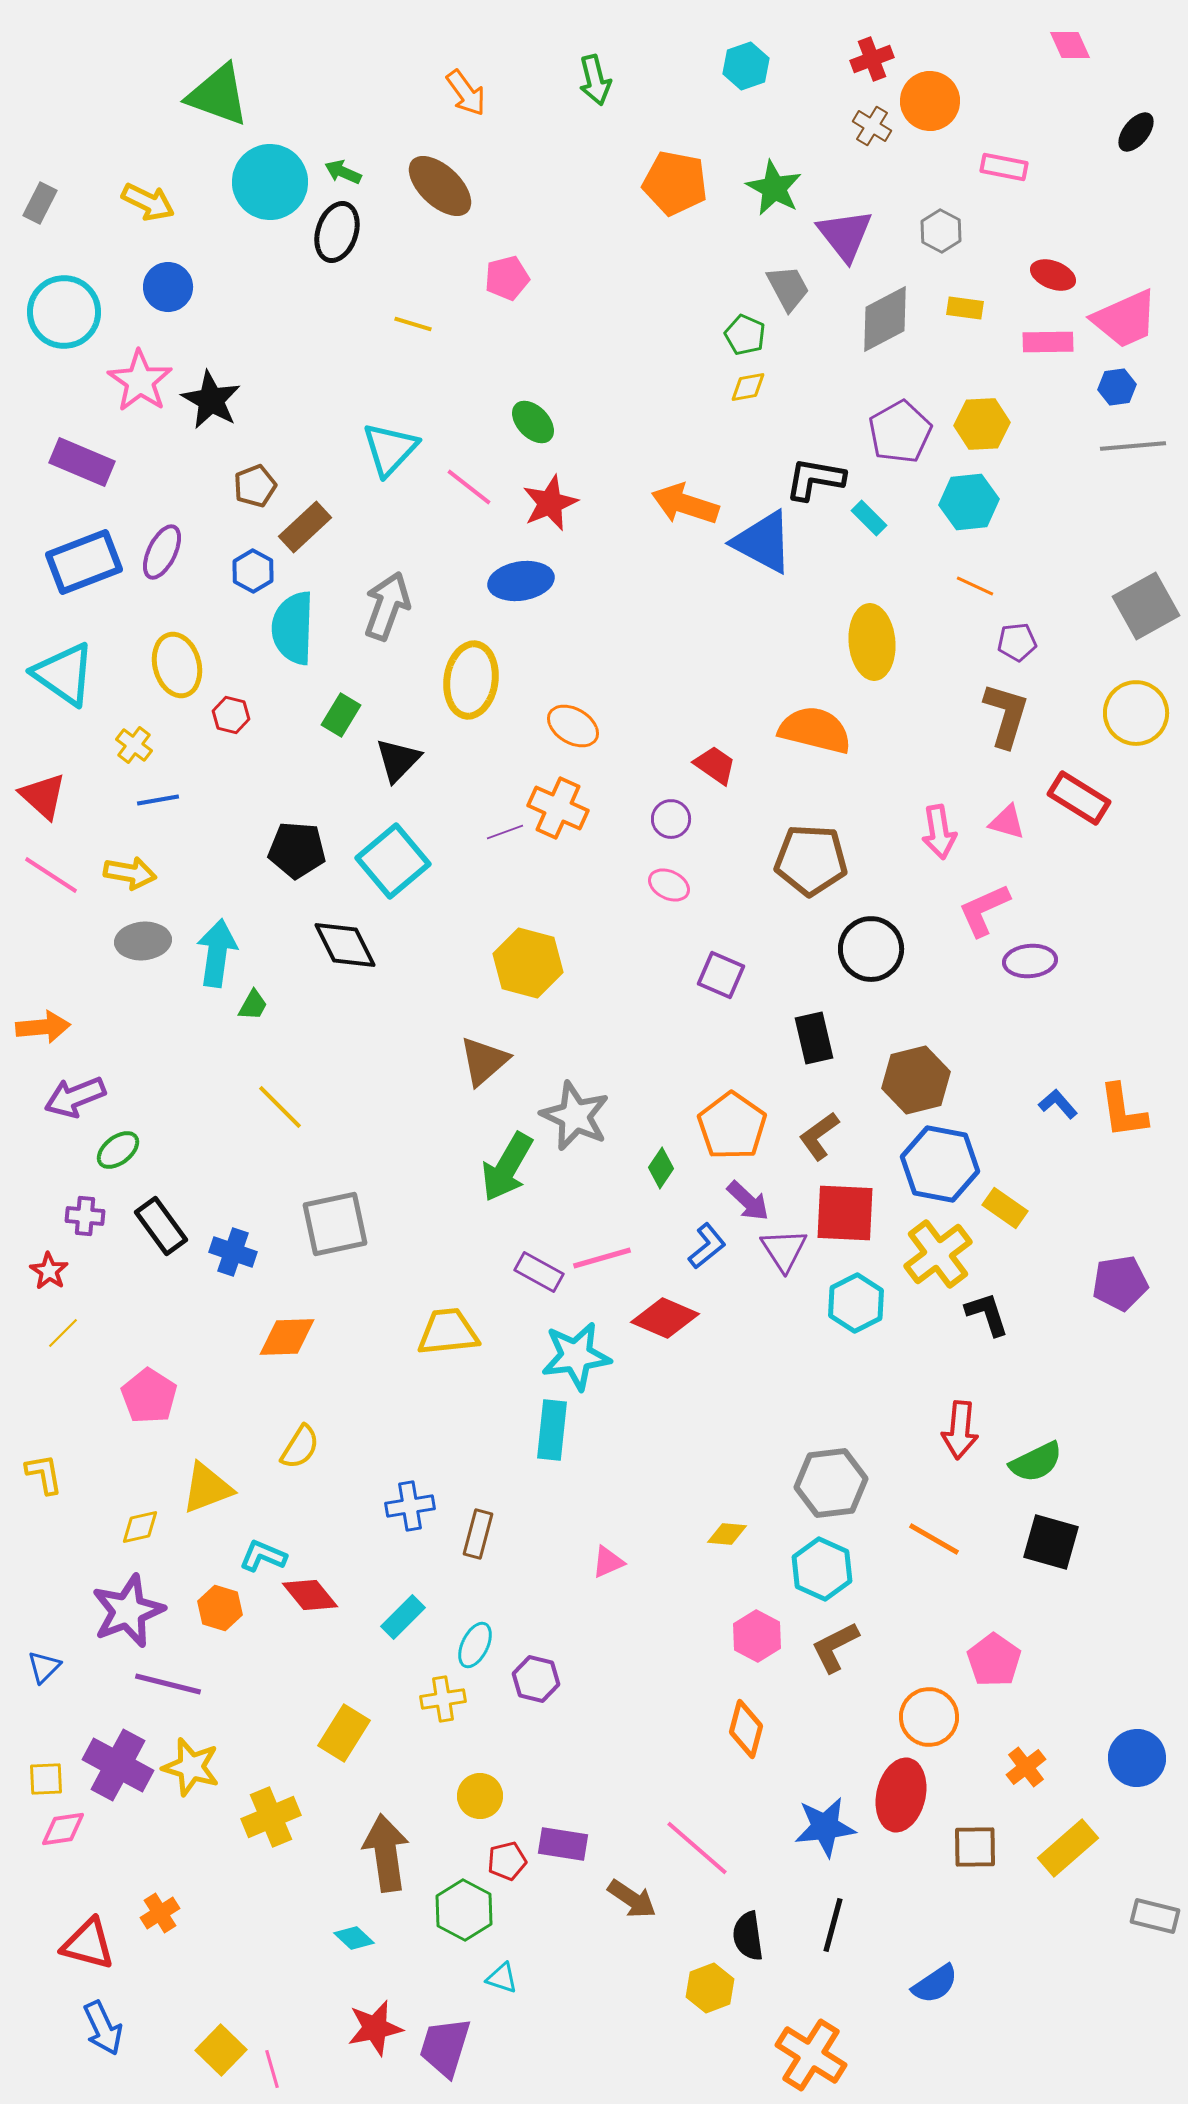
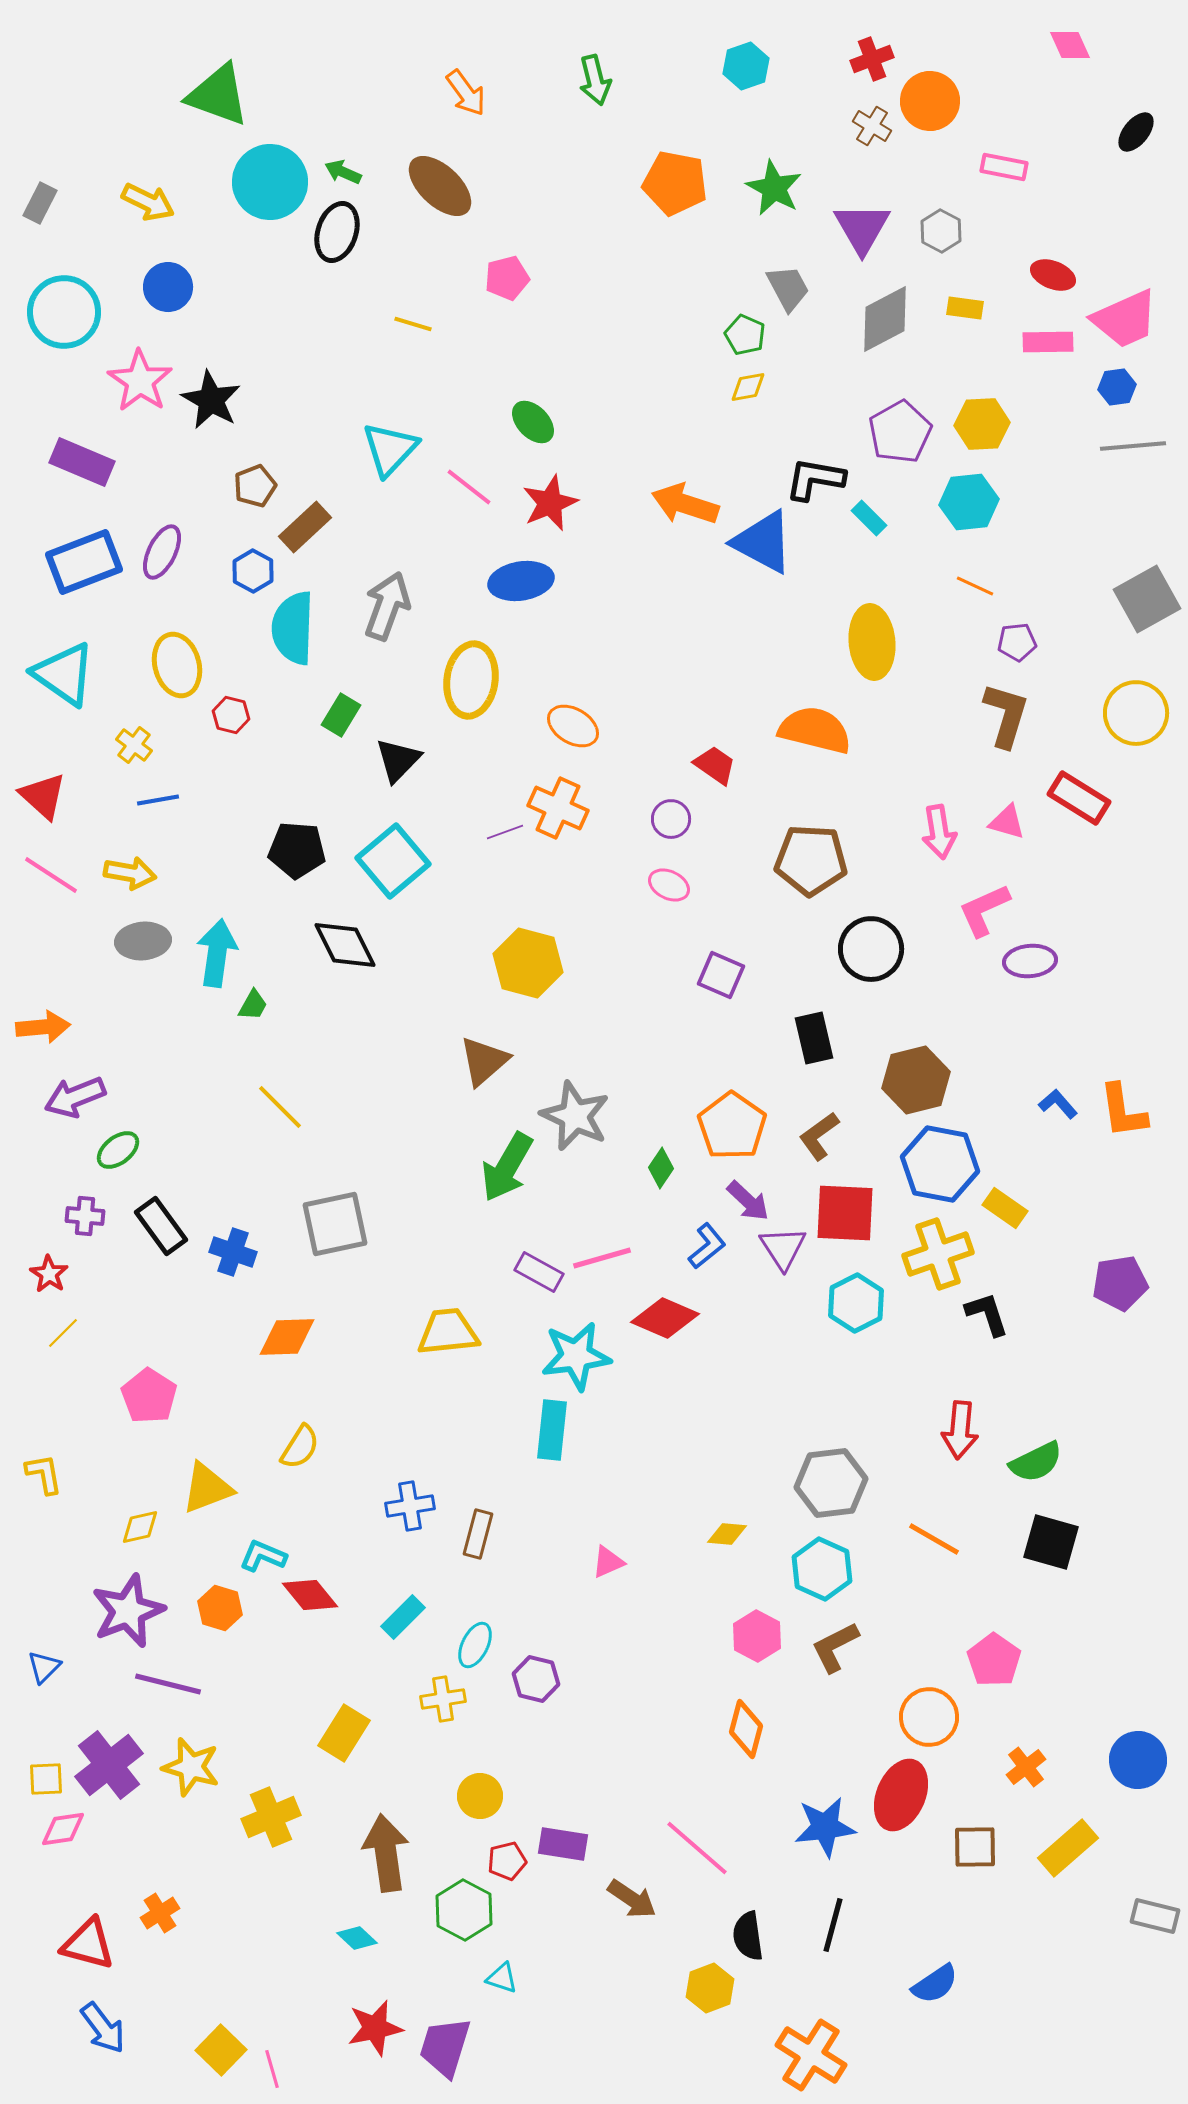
purple triangle at (845, 235): moved 17 px right, 7 px up; rotated 8 degrees clockwise
gray square at (1146, 606): moved 1 px right, 7 px up
purple triangle at (784, 1250): moved 1 px left, 2 px up
yellow cross at (938, 1254): rotated 18 degrees clockwise
red star at (49, 1271): moved 3 px down
blue circle at (1137, 1758): moved 1 px right, 2 px down
purple cross at (118, 1765): moved 9 px left; rotated 24 degrees clockwise
red ellipse at (901, 1795): rotated 10 degrees clockwise
cyan diamond at (354, 1938): moved 3 px right
blue arrow at (103, 2028): rotated 12 degrees counterclockwise
